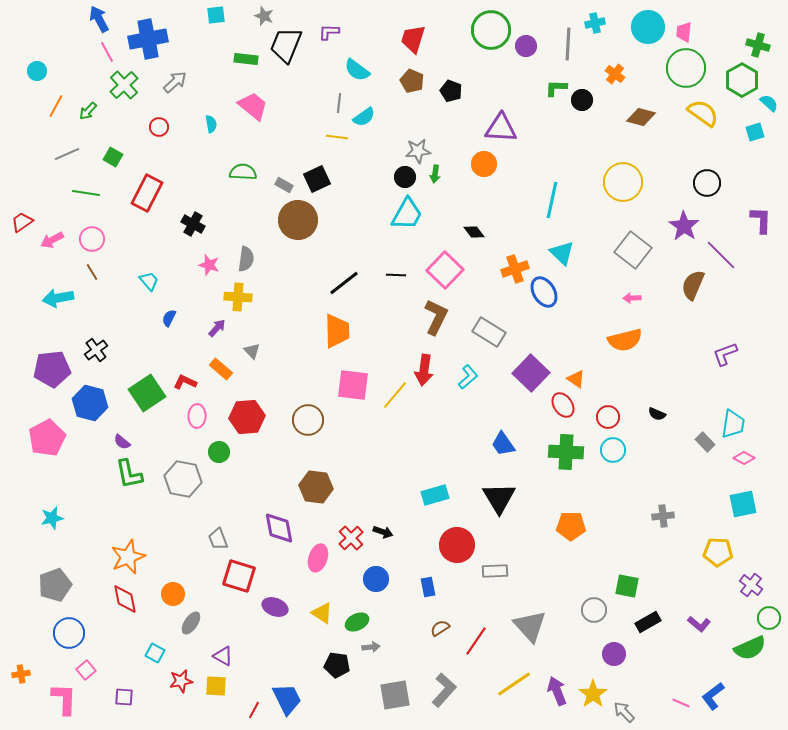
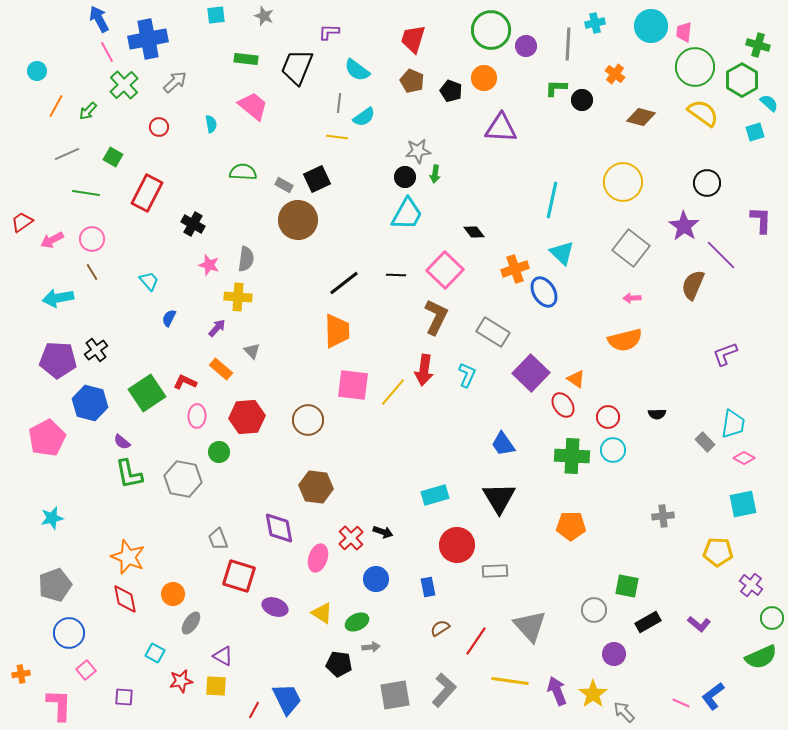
cyan circle at (648, 27): moved 3 px right, 1 px up
black trapezoid at (286, 45): moved 11 px right, 22 px down
green circle at (686, 68): moved 9 px right, 1 px up
orange circle at (484, 164): moved 86 px up
gray square at (633, 250): moved 2 px left, 2 px up
gray rectangle at (489, 332): moved 4 px right
purple pentagon at (52, 369): moved 6 px right, 9 px up; rotated 9 degrees clockwise
cyan L-shape at (468, 377): moved 1 px left, 2 px up; rotated 25 degrees counterclockwise
yellow line at (395, 395): moved 2 px left, 3 px up
black semicircle at (657, 414): rotated 24 degrees counterclockwise
green cross at (566, 452): moved 6 px right, 4 px down
orange star at (128, 557): rotated 28 degrees counterclockwise
green circle at (769, 618): moved 3 px right
green semicircle at (750, 648): moved 11 px right, 9 px down
black pentagon at (337, 665): moved 2 px right, 1 px up
yellow line at (514, 684): moved 4 px left, 3 px up; rotated 42 degrees clockwise
pink L-shape at (64, 699): moved 5 px left, 6 px down
